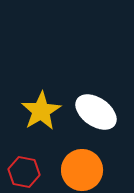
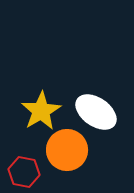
orange circle: moved 15 px left, 20 px up
